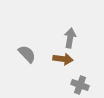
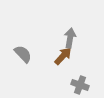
gray semicircle: moved 4 px left
brown arrow: moved 3 px up; rotated 54 degrees counterclockwise
